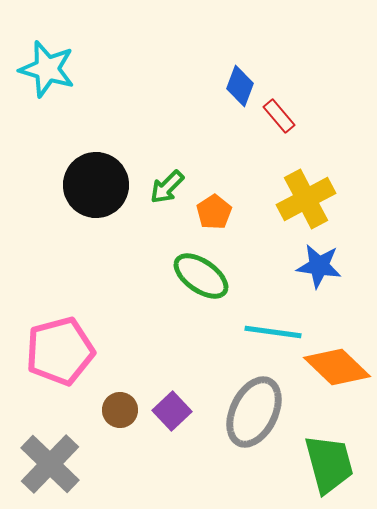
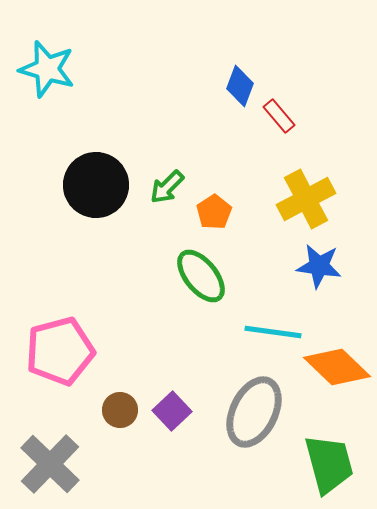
green ellipse: rotated 16 degrees clockwise
